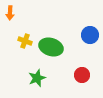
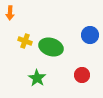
green star: rotated 18 degrees counterclockwise
